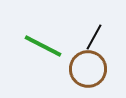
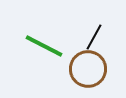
green line: moved 1 px right
